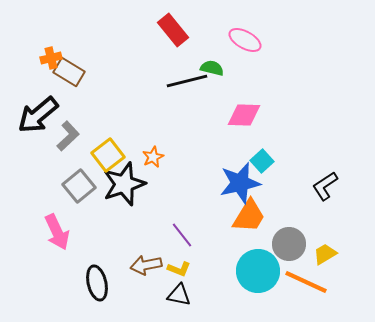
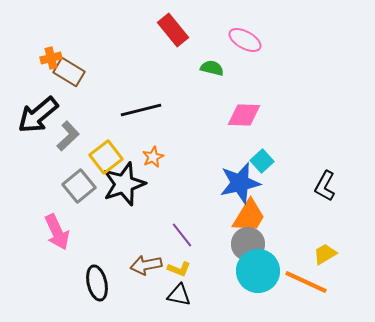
black line: moved 46 px left, 29 px down
yellow square: moved 2 px left, 2 px down
black L-shape: rotated 28 degrees counterclockwise
gray circle: moved 41 px left
